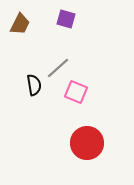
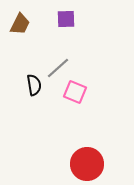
purple square: rotated 18 degrees counterclockwise
pink square: moved 1 px left
red circle: moved 21 px down
